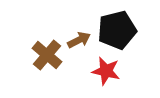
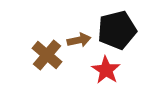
brown arrow: rotated 15 degrees clockwise
red star: moved 1 px up; rotated 20 degrees clockwise
